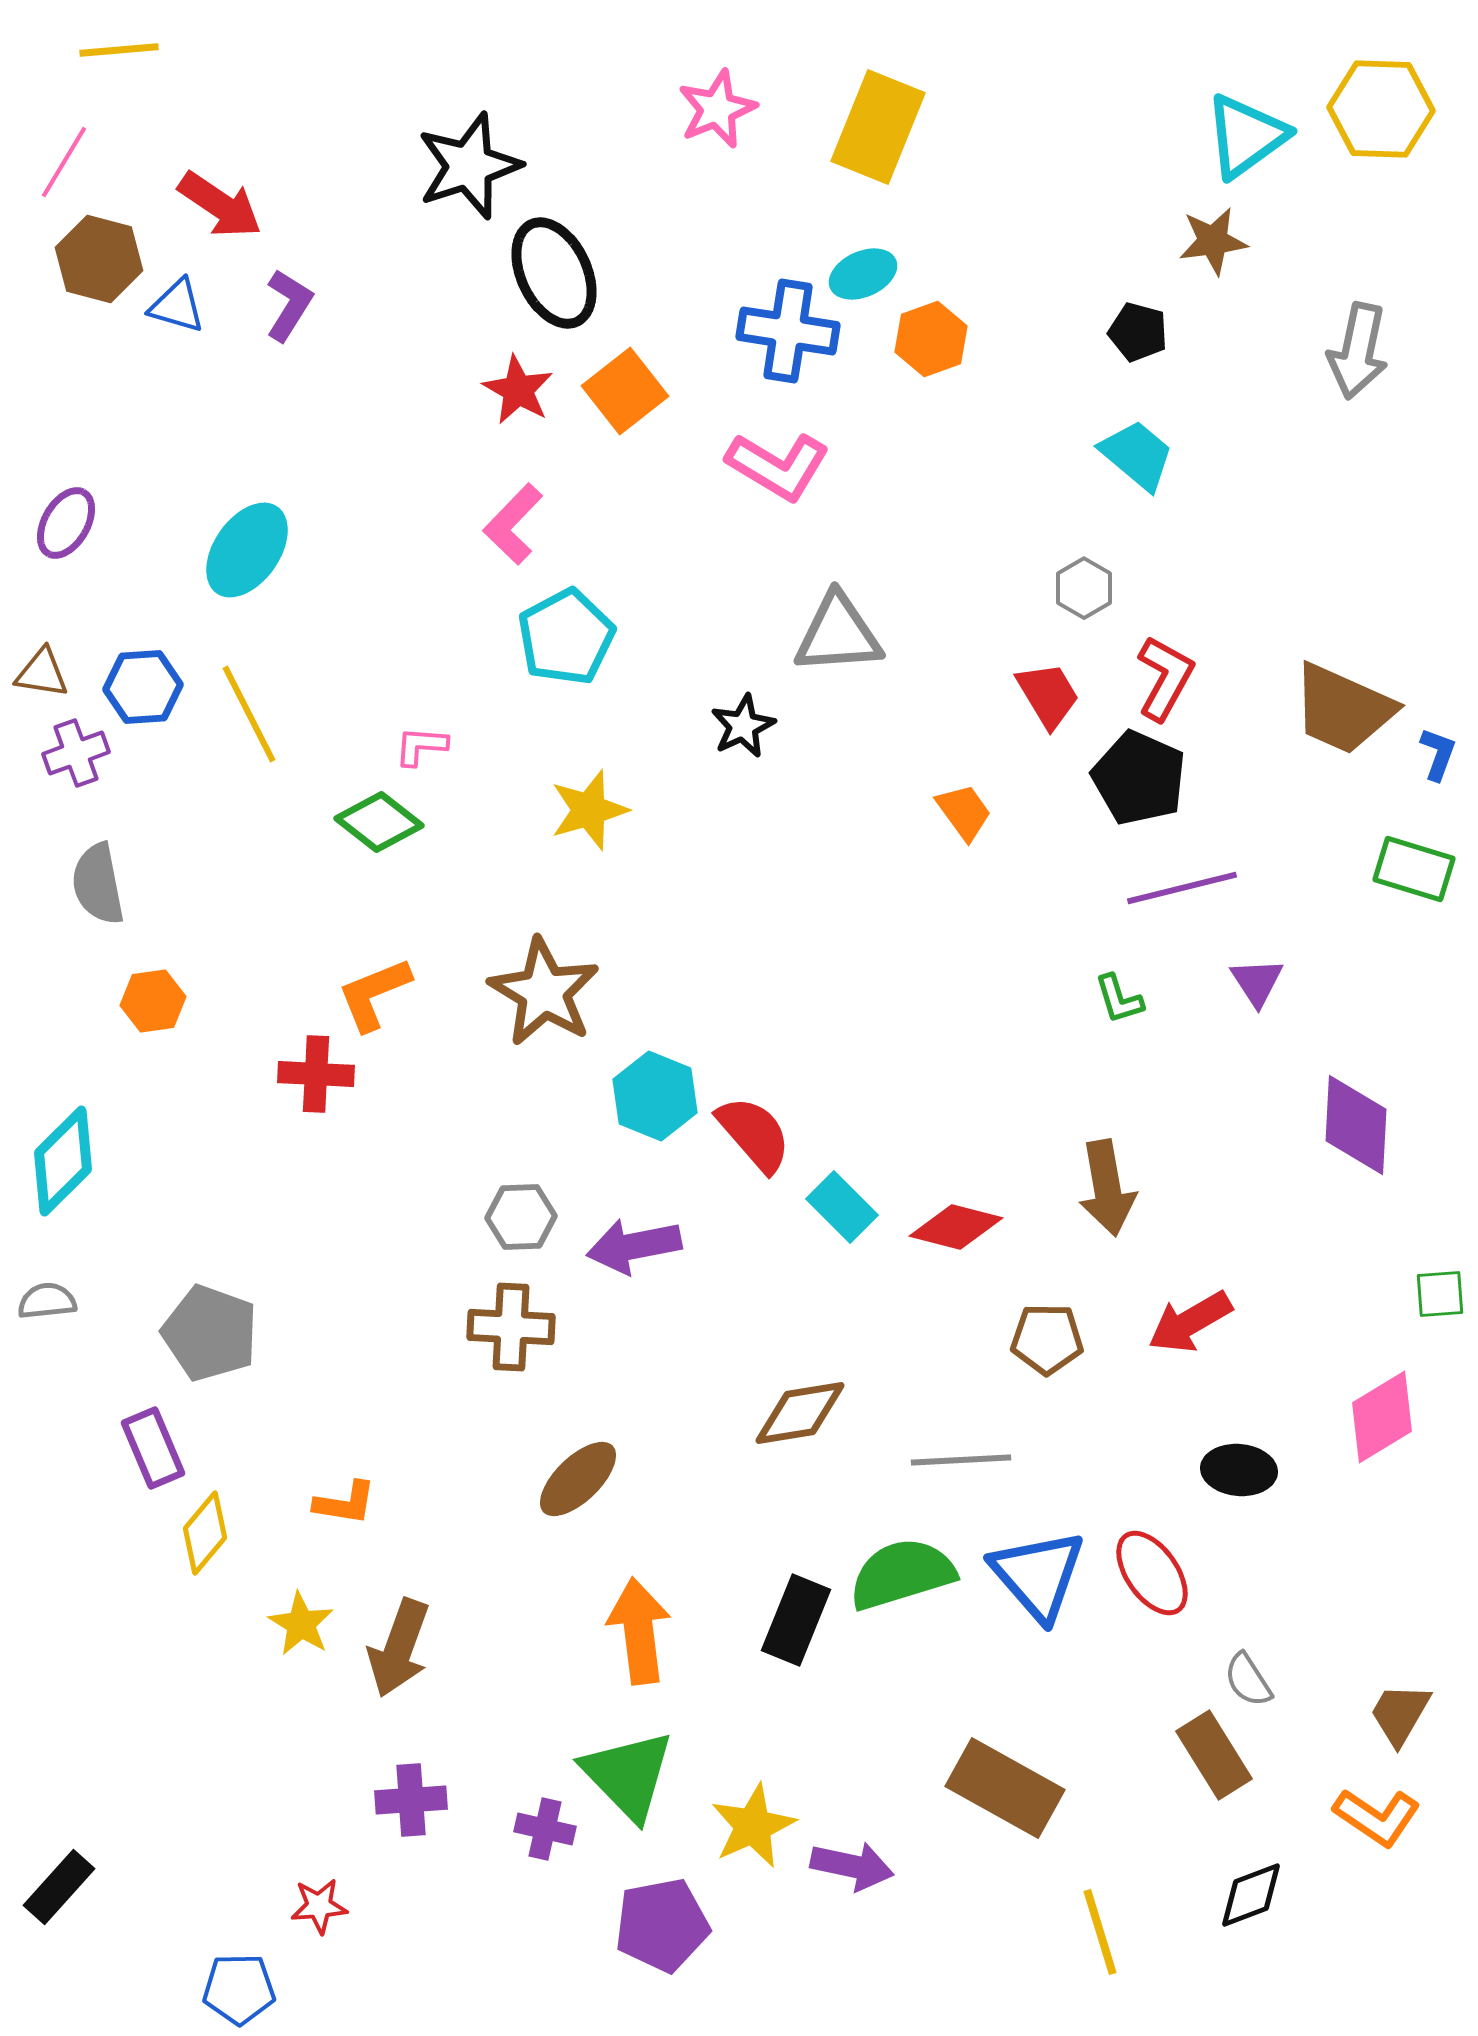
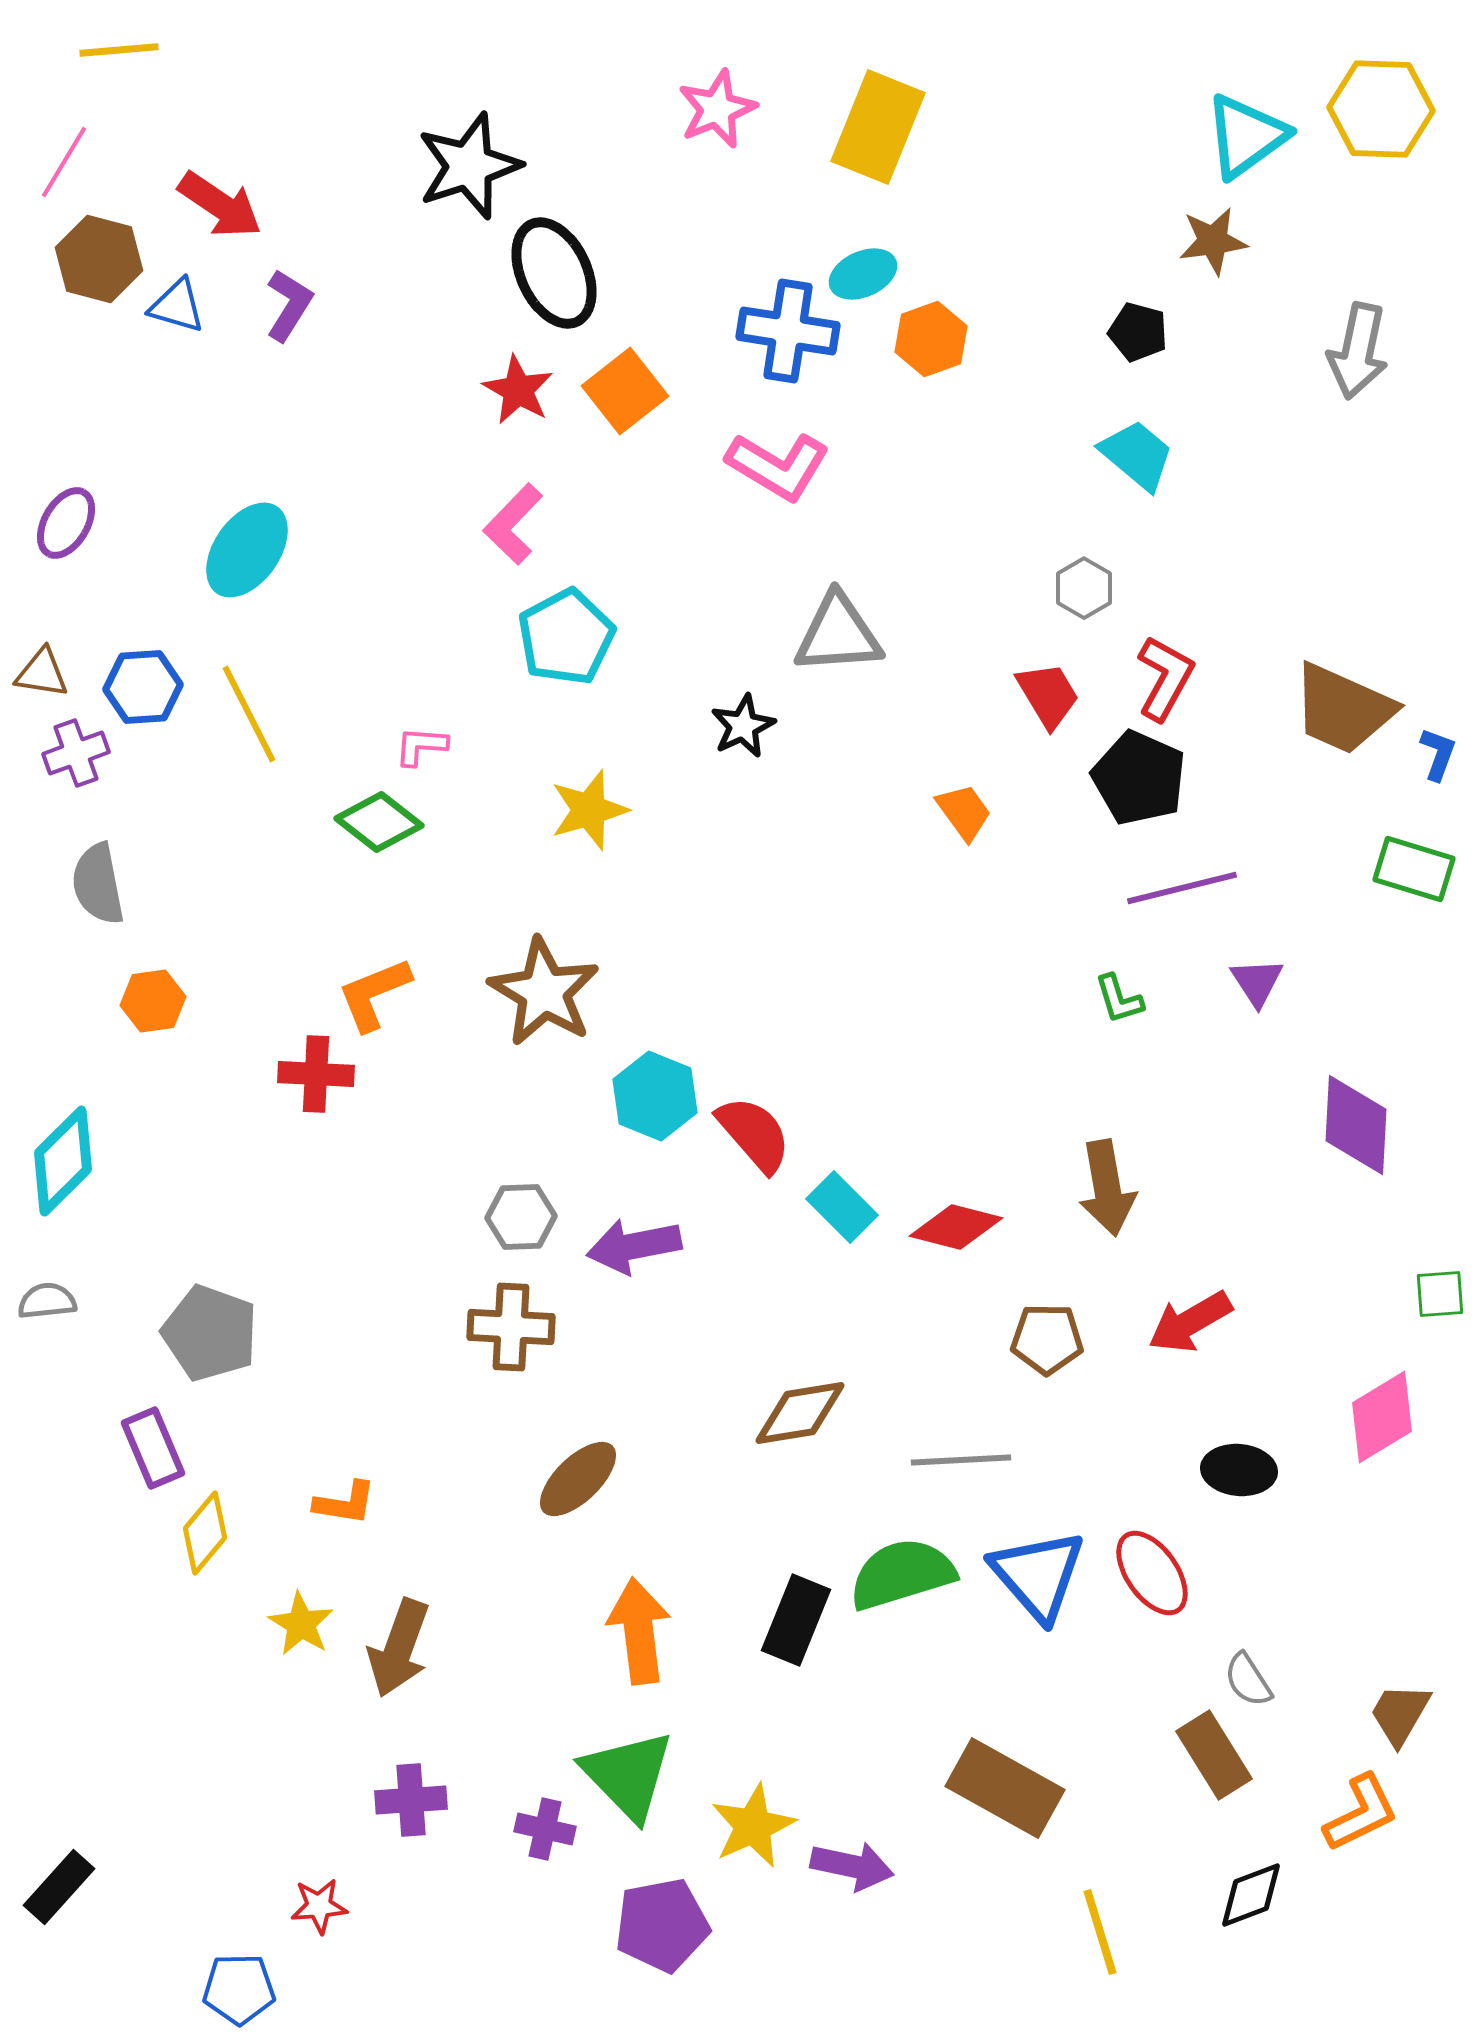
orange L-shape at (1377, 1817): moved 16 px left, 4 px up; rotated 60 degrees counterclockwise
